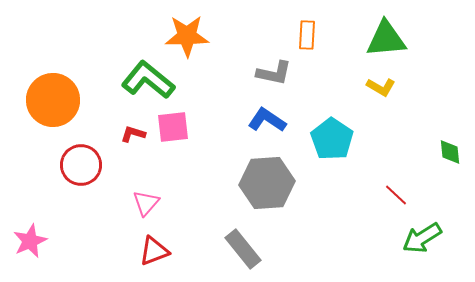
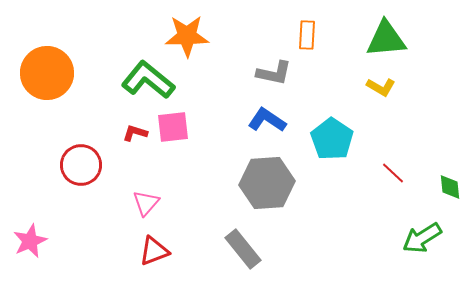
orange circle: moved 6 px left, 27 px up
red L-shape: moved 2 px right, 1 px up
green diamond: moved 35 px down
red line: moved 3 px left, 22 px up
